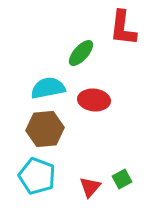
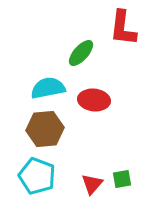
green square: rotated 18 degrees clockwise
red triangle: moved 2 px right, 3 px up
